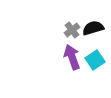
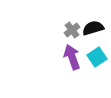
cyan square: moved 2 px right, 3 px up
